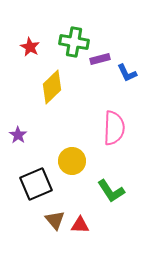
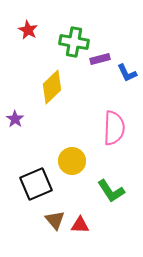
red star: moved 2 px left, 17 px up
purple star: moved 3 px left, 16 px up
